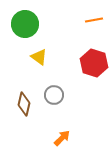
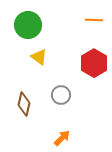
orange line: rotated 12 degrees clockwise
green circle: moved 3 px right, 1 px down
red hexagon: rotated 12 degrees clockwise
gray circle: moved 7 px right
